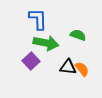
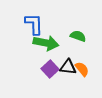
blue L-shape: moved 4 px left, 5 px down
green semicircle: moved 1 px down
purple square: moved 19 px right, 8 px down
